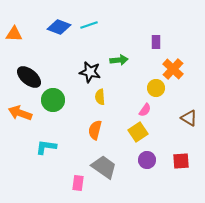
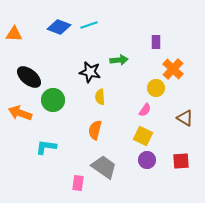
brown triangle: moved 4 px left
yellow square: moved 5 px right, 4 px down; rotated 30 degrees counterclockwise
